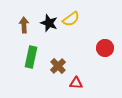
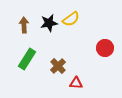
black star: rotated 30 degrees counterclockwise
green rectangle: moved 4 px left, 2 px down; rotated 20 degrees clockwise
